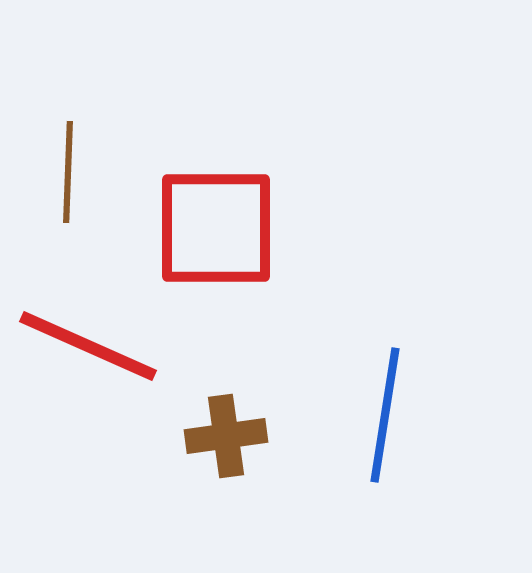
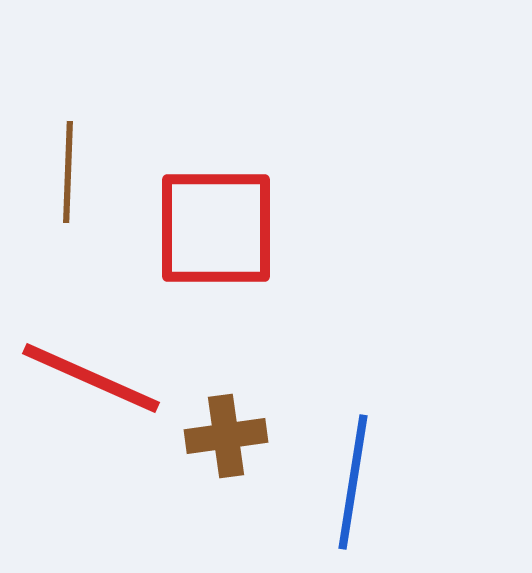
red line: moved 3 px right, 32 px down
blue line: moved 32 px left, 67 px down
